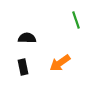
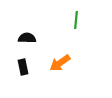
green line: rotated 24 degrees clockwise
